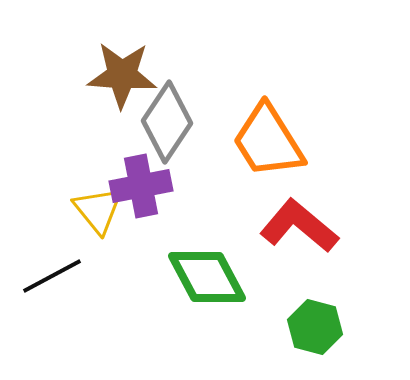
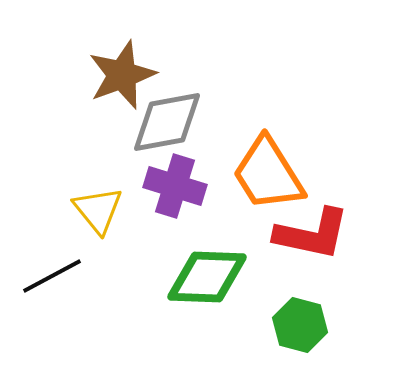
brown star: rotated 24 degrees counterclockwise
gray diamond: rotated 46 degrees clockwise
orange trapezoid: moved 33 px down
purple cross: moved 34 px right; rotated 28 degrees clockwise
red L-shape: moved 13 px right, 8 px down; rotated 152 degrees clockwise
green diamond: rotated 60 degrees counterclockwise
green hexagon: moved 15 px left, 2 px up
